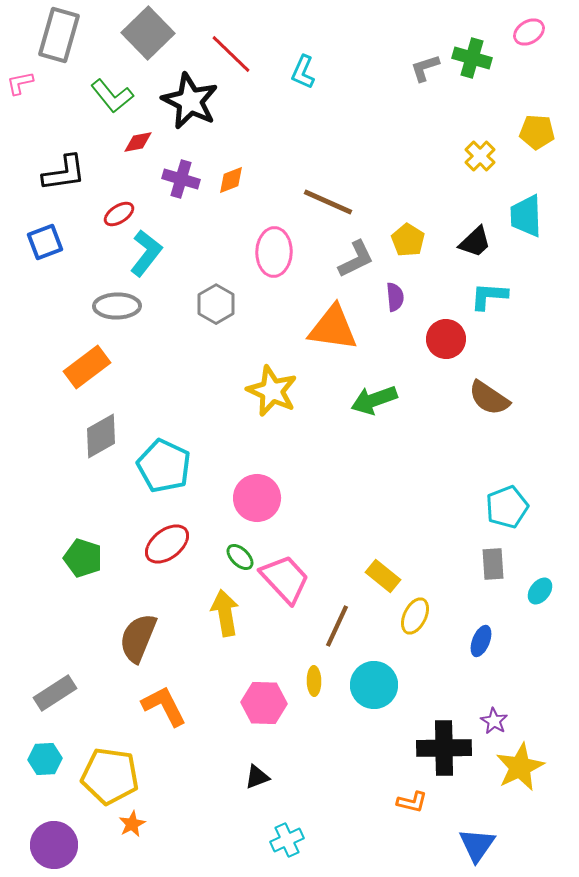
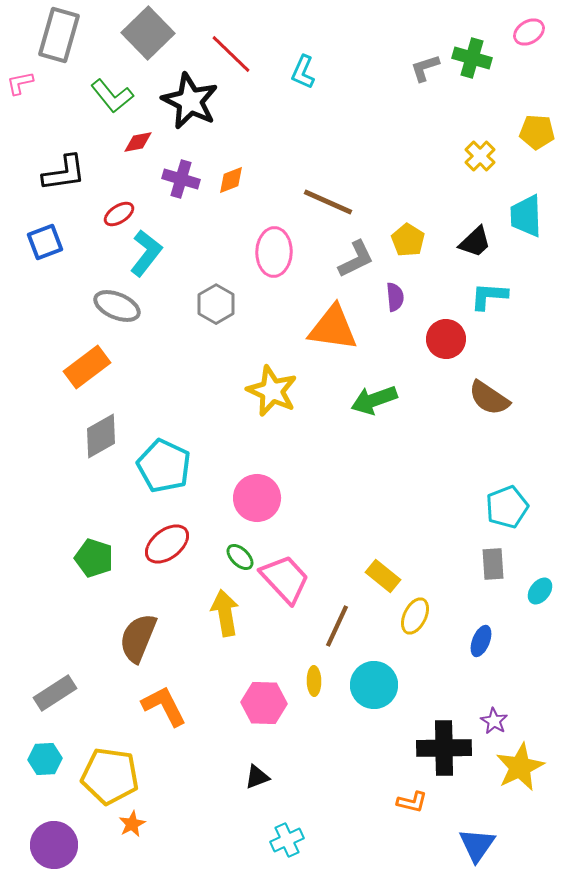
gray ellipse at (117, 306): rotated 24 degrees clockwise
green pentagon at (83, 558): moved 11 px right
